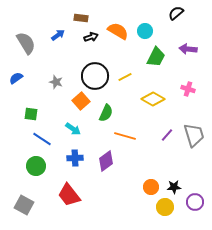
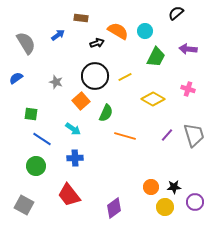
black arrow: moved 6 px right, 6 px down
purple diamond: moved 8 px right, 47 px down
